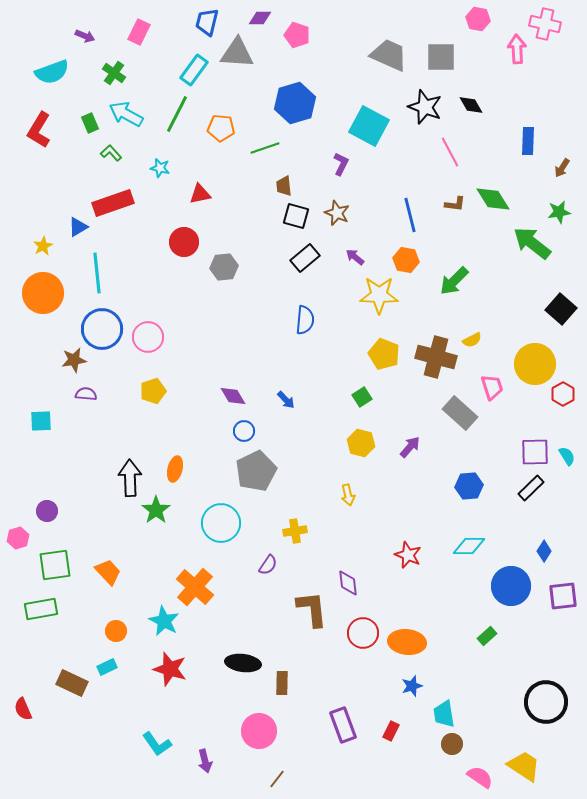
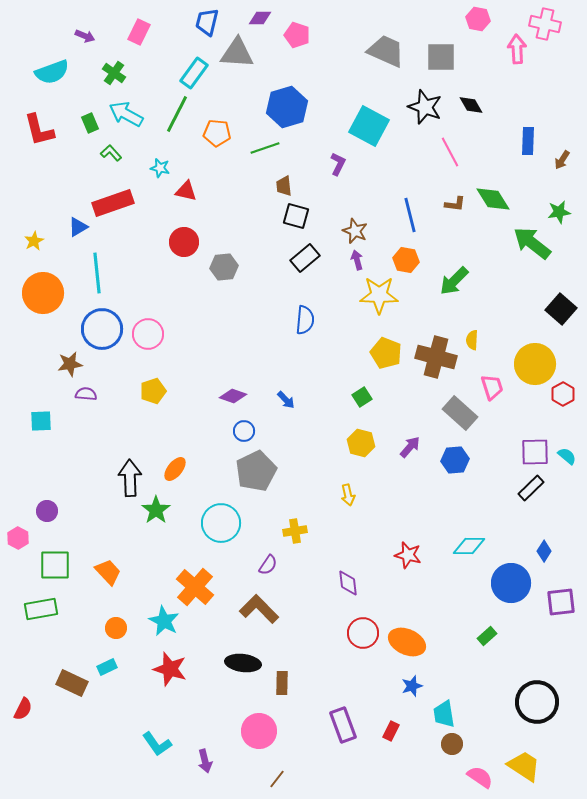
gray trapezoid at (389, 55): moved 3 px left, 4 px up
cyan rectangle at (194, 70): moved 3 px down
blue hexagon at (295, 103): moved 8 px left, 4 px down
orange pentagon at (221, 128): moved 4 px left, 5 px down
red L-shape at (39, 130): rotated 45 degrees counterclockwise
purple L-shape at (341, 164): moved 3 px left
brown arrow at (562, 168): moved 8 px up
red triangle at (200, 194): moved 14 px left, 3 px up; rotated 25 degrees clockwise
brown star at (337, 213): moved 18 px right, 18 px down
yellow star at (43, 246): moved 9 px left, 5 px up
purple arrow at (355, 257): moved 2 px right, 3 px down; rotated 36 degrees clockwise
pink circle at (148, 337): moved 3 px up
yellow semicircle at (472, 340): rotated 120 degrees clockwise
yellow pentagon at (384, 354): moved 2 px right, 1 px up
brown star at (74, 360): moved 4 px left, 4 px down
purple diamond at (233, 396): rotated 40 degrees counterclockwise
cyan semicircle at (567, 456): rotated 18 degrees counterclockwise
orange ellipse at (175, 469): rotated 25 degrees clockwise
blue hexagon at (469, 486): moved 14 px left, 26 px up
pink hexagon at (18, 538): rotated 15 degrees counterclockwise
red star at (408, 555): rotated 8 degrees counterclockwise
green square at (55, 565): rotated 8 degrees clockwise
blue circle at (511, 586): moved 3 px up
purple square at (563, 596): moved 2 px left, 6 px down
brown L-shape at (312, 609): moved 53 px left; rotated 39 degrees counterclockwise
orange circle at (116, 631): moved 3 px up
orange ellipse at (407, 642): rotated 18 degrees clockwise
black circle at (546, 702): moved 9 px left
red semicircle at (23, 709): rotated 130 degrees counterclockwise
